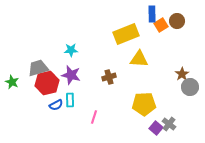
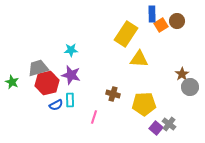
yellow rectangle: rotated 35 degrees counterclockwise
brown cross: moved 4 px right, 17 px down; rotated 32 degrees clockwise
